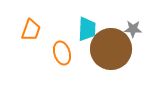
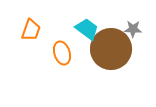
cyan trapezoid: rotated 55 degrees counterclockwise
